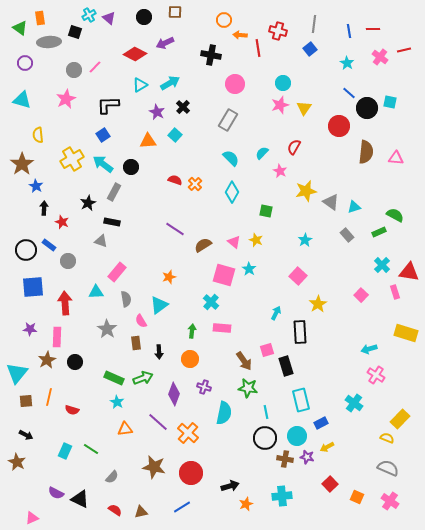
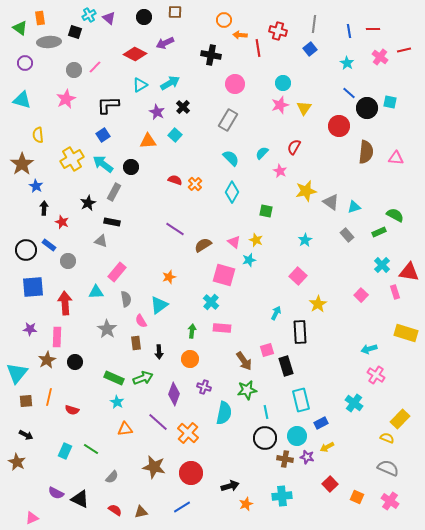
cyan star at (249, 269): moved 9 px up; rotated 24 degrees clockwise
green star at (248, 388): moved 1 px left, 2 px down; rotated 18 degrees counterclockwise
